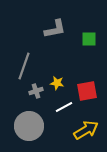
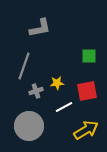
gray L-shape: moved 15 px left, 1 px up
green square: moved 17 px down
yellow star: rotated 16 degrees counterclockwise
